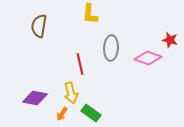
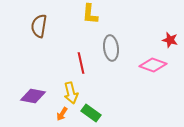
gray ellipse: rotated 10 degrees counterclockwise
pink diamond: moved 5 px right, 7 px down
red line: moved 1 px right, 1 px up
purple diamond: moved 2 px left, 2 px up
